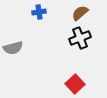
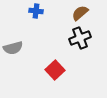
blue cross: moved 3 px left, 1 px up; rotated 16 degrees clockwise
red square: moved 20 px left, 14 px up
